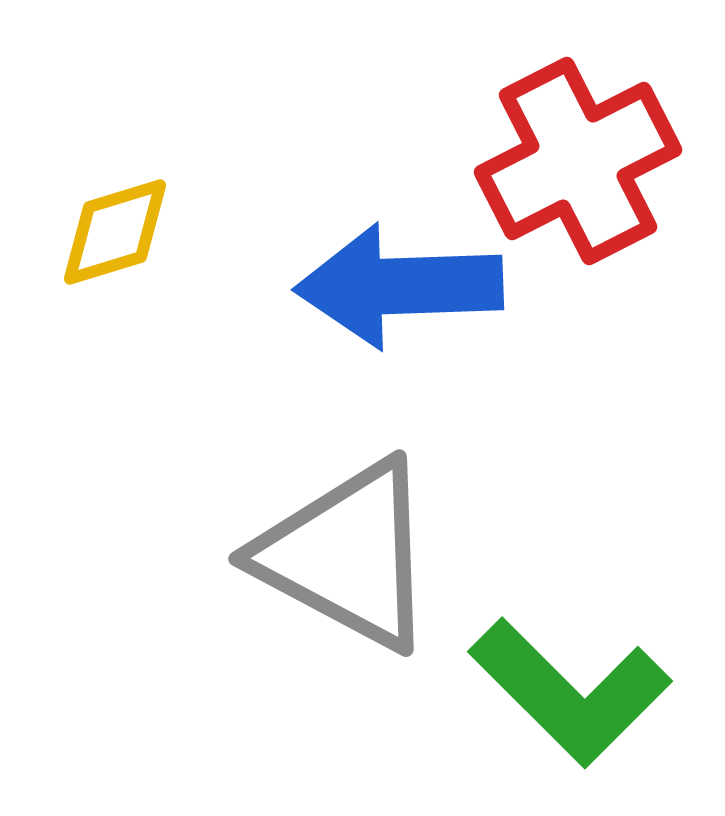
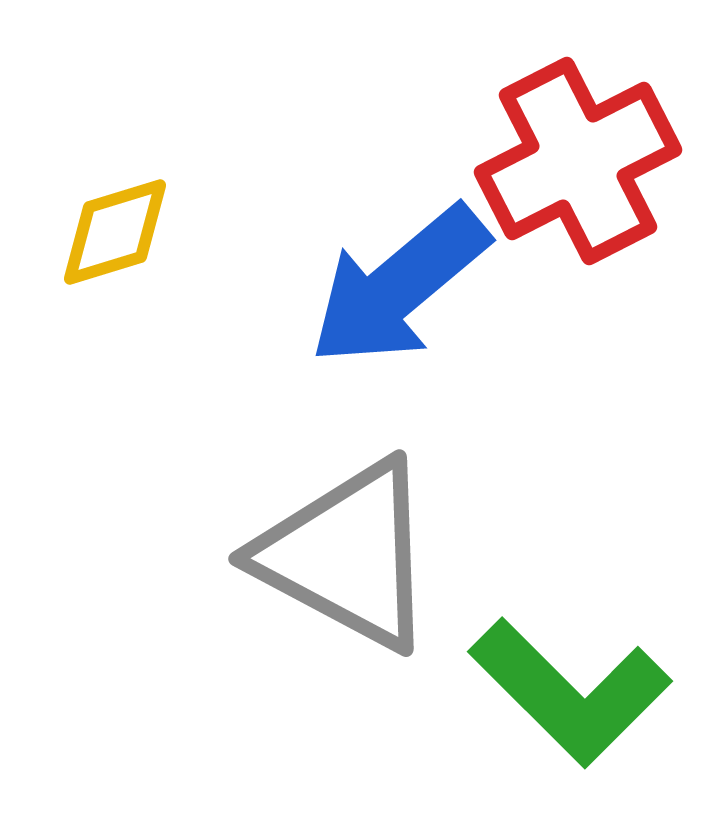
blue arrow: rotated 38 degrees counterclockwise
